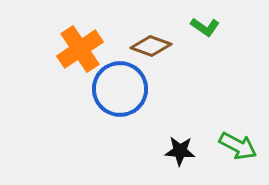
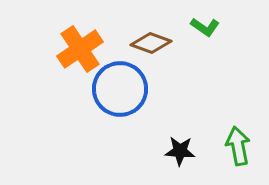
brown diamond: moved 3 px up
green arrow: rotated 129 degrees counterclockwise
